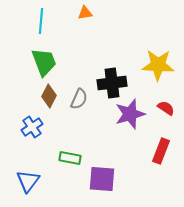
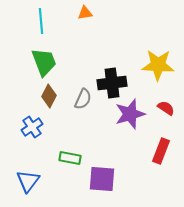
cyan line: rotated 10 degrees counterclockwise
gray semicircle: moved 4 px right
